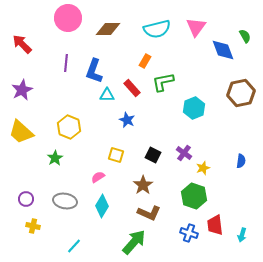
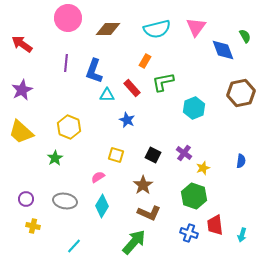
red arrow: rotated 10 degrees counterclockwise
